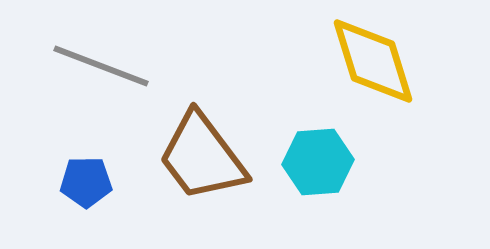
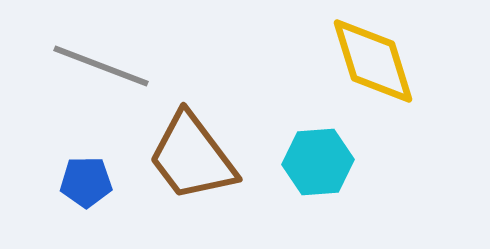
brown trapezoid: moved 10 px left
